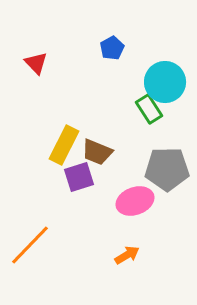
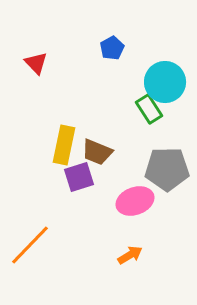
yellow rectangle: rotated 15 degrees counterclockwise
orange arrow: moved 3 px right
